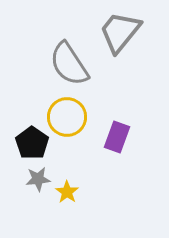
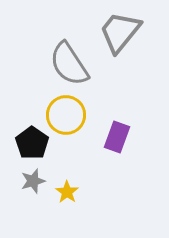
yellow circle: moved 1 px left, 2 px up
gray star: moved 5 px left, 2 px down; rotated 10 degrees counterclockwise
